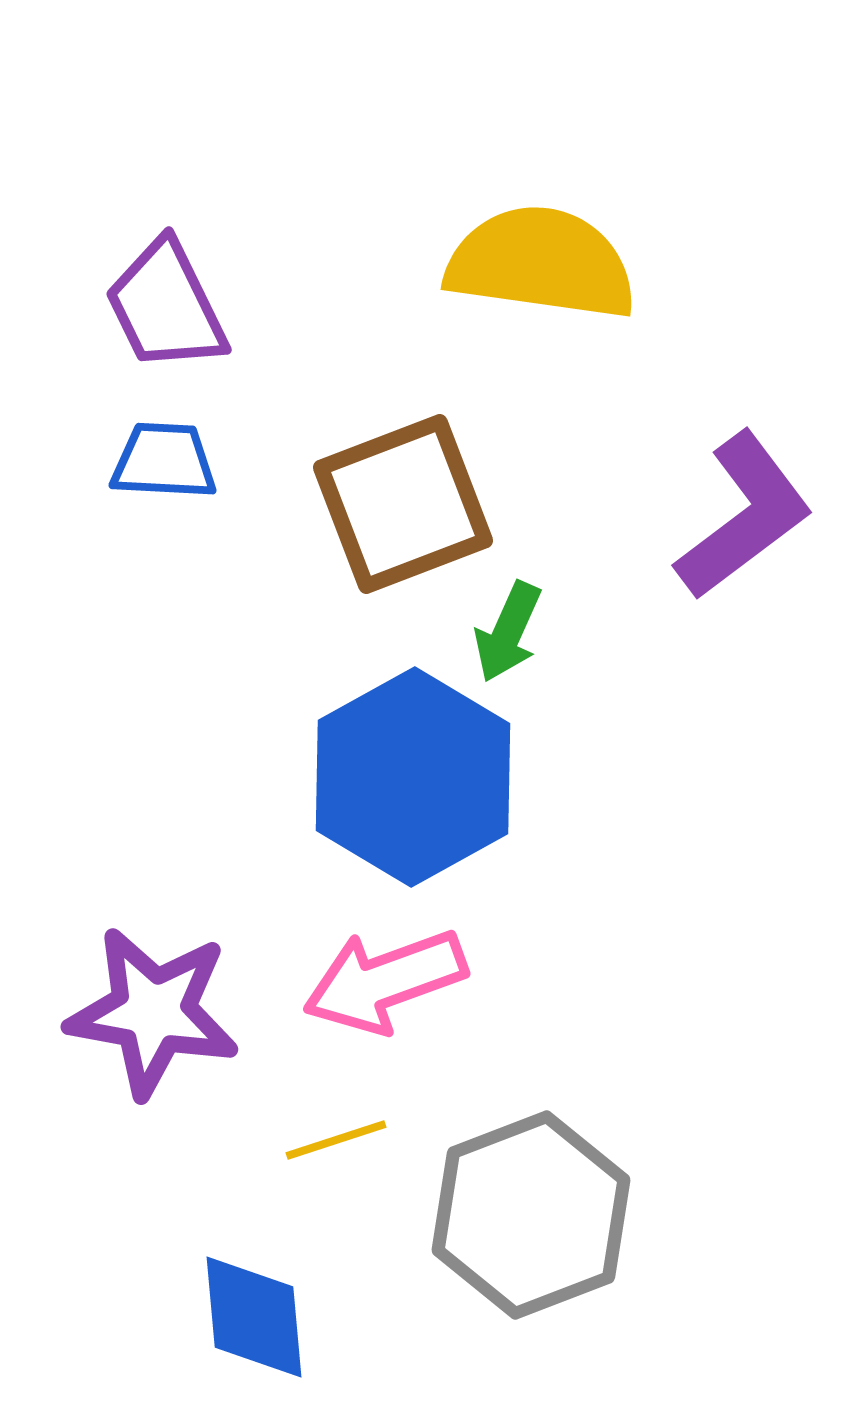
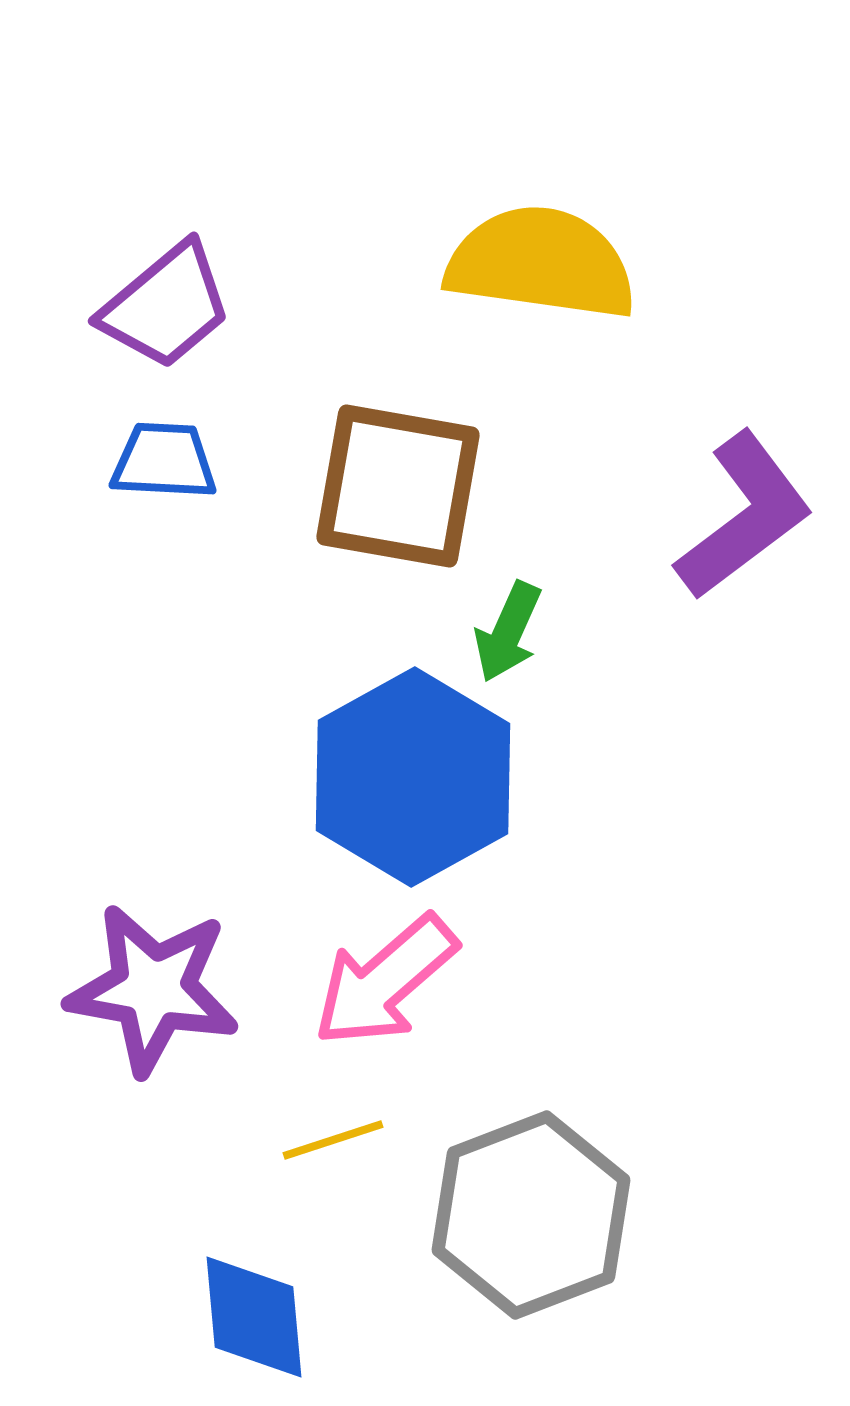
purple trapezoid: rotated 104 degrees counterclockwise
brown square: moved 5 px left, 18 px up; rotated 31 degrees clockwise
pink arrow: rotated 21 degrees counterclockwise
purple star: moved 23 px up
yellow line: moved 3 px left
